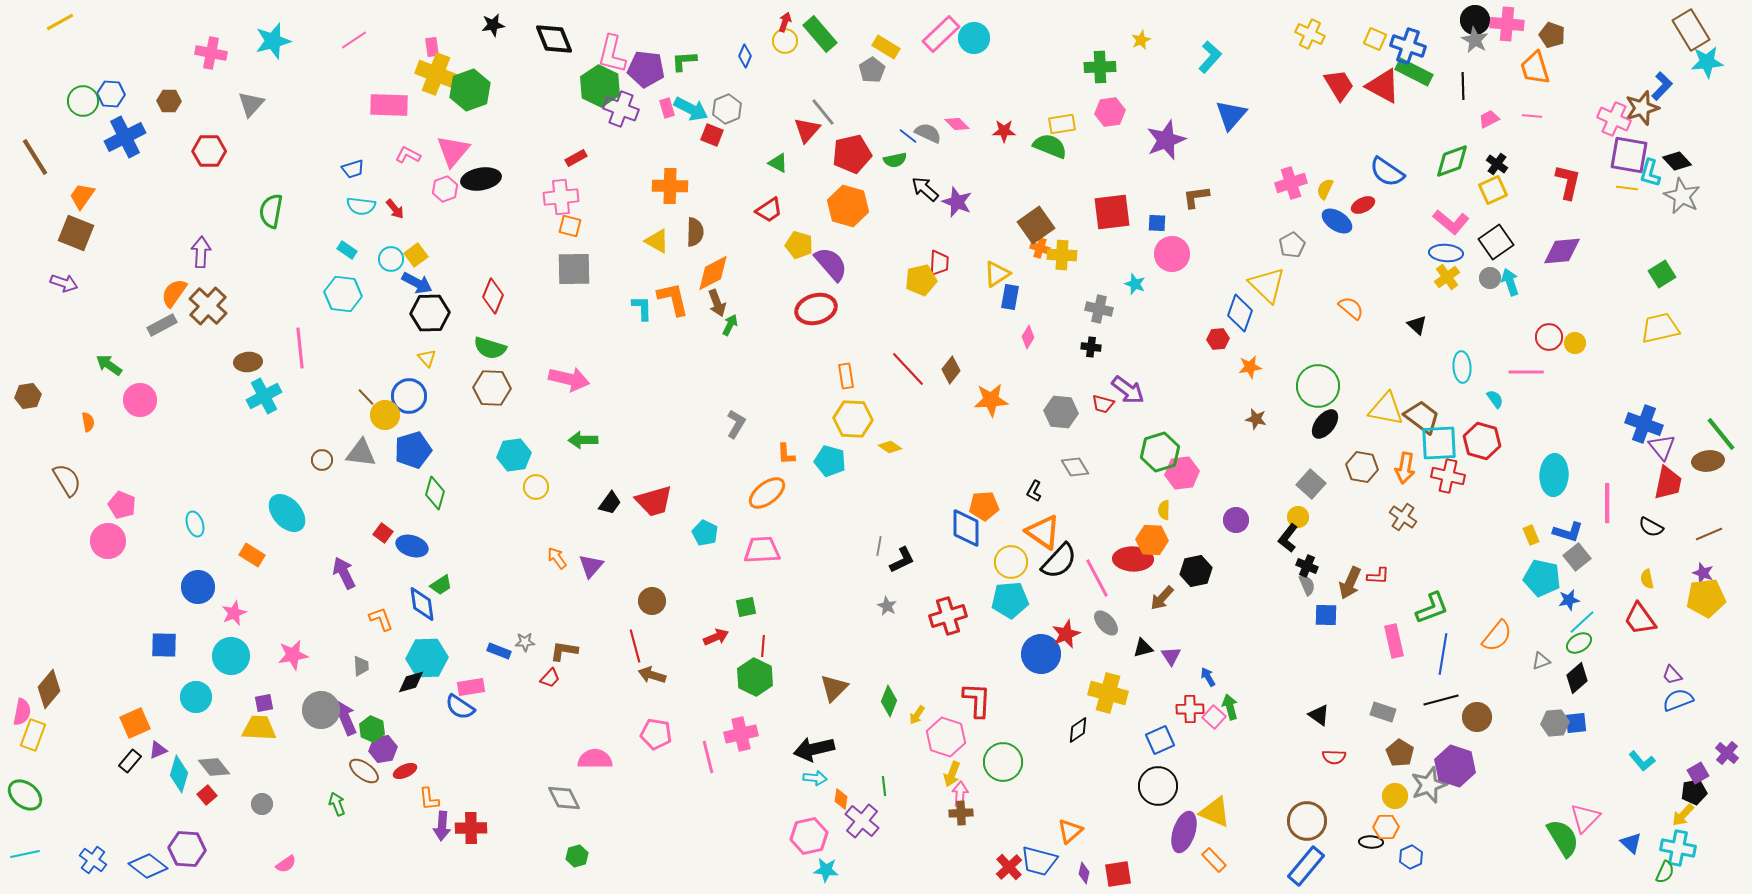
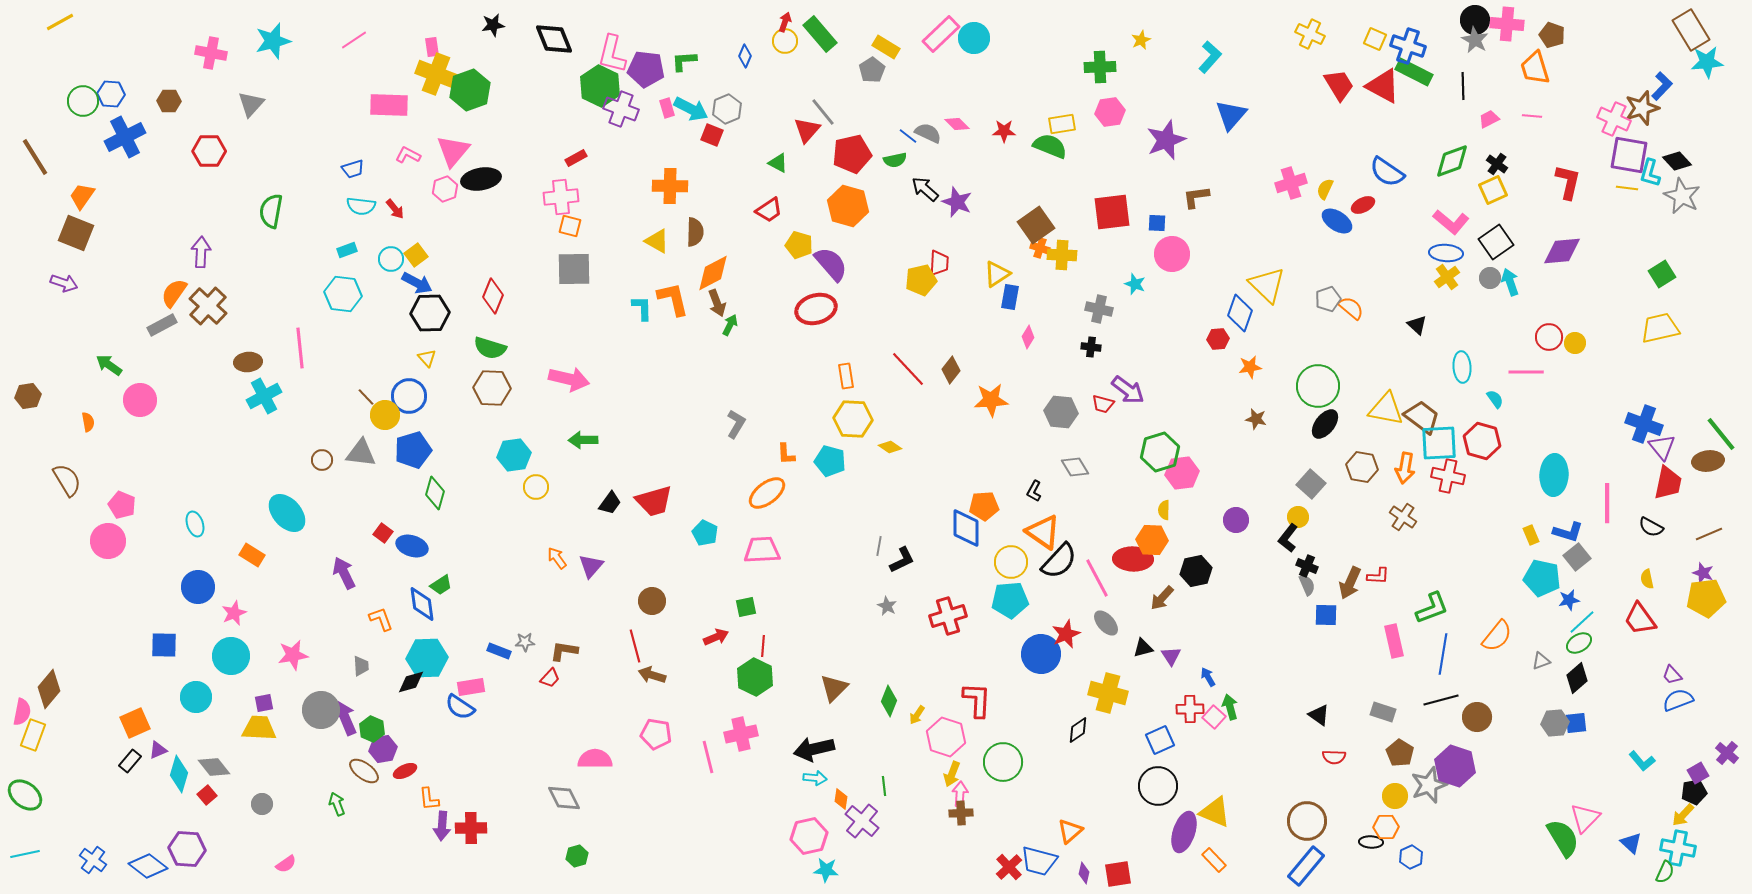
gray pentagon at (1292, 245): moved 36 px right, 54 px down; rotated 10 degrees clockwise
cyan rectangle at (347, 250): rotated 54 degrees counterclockwise
